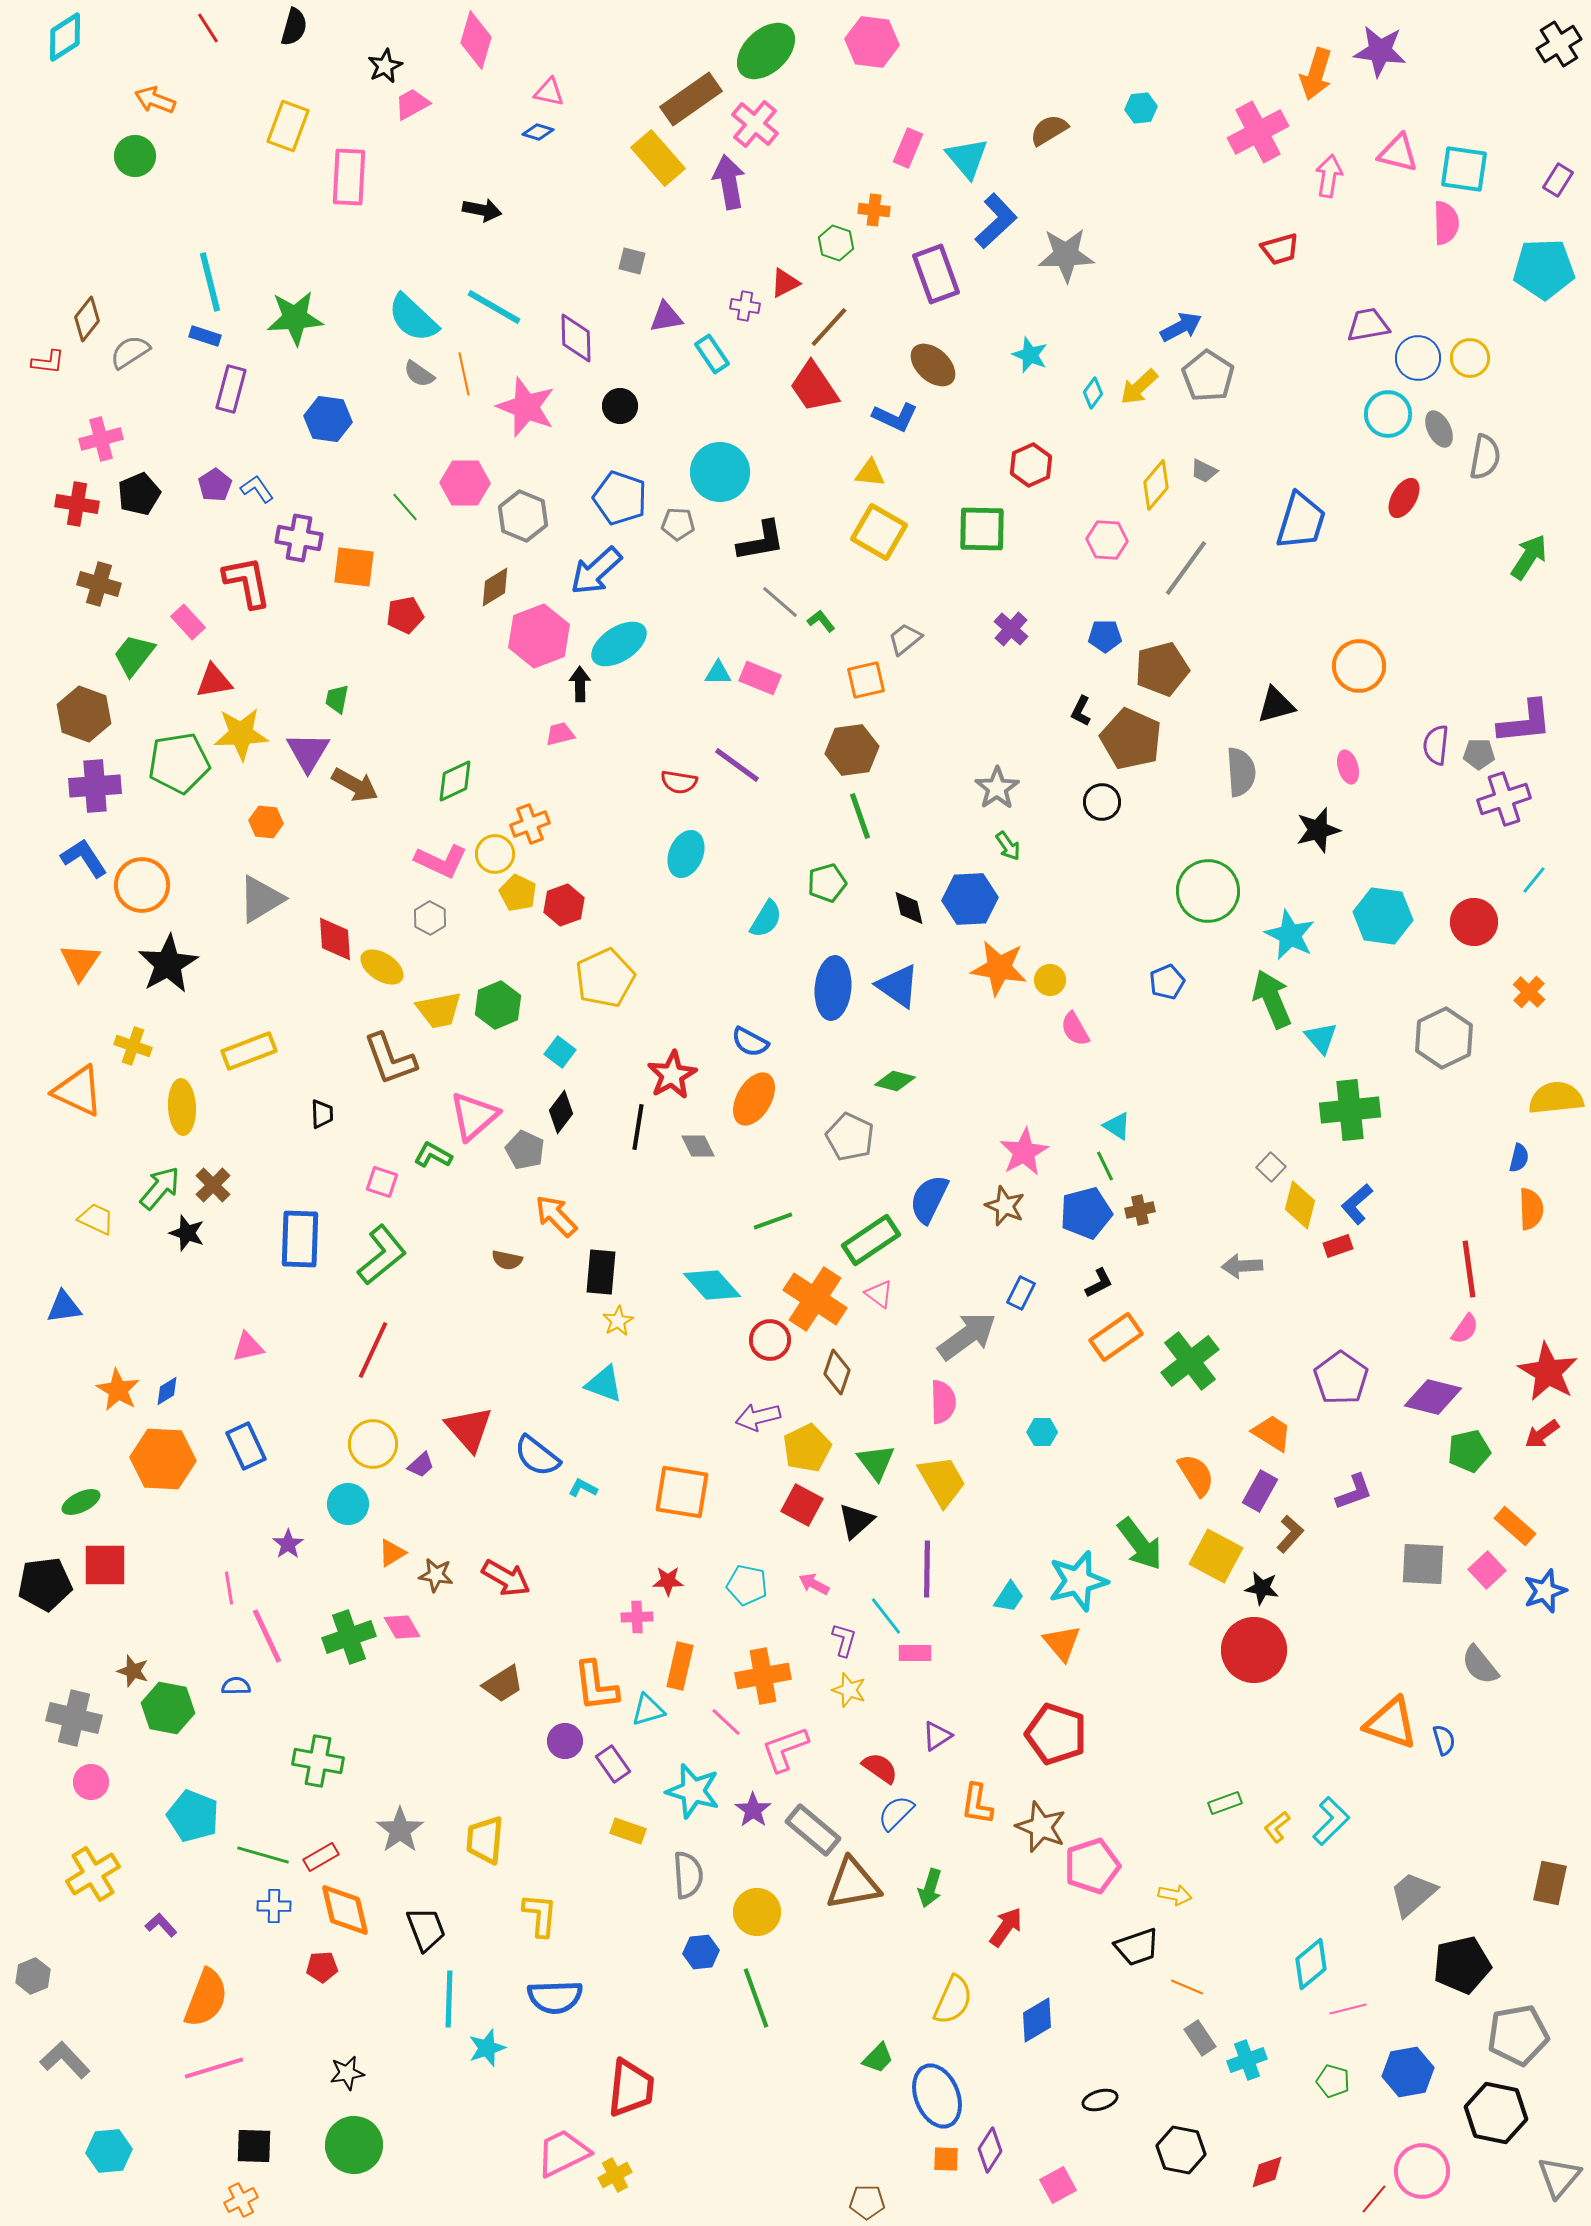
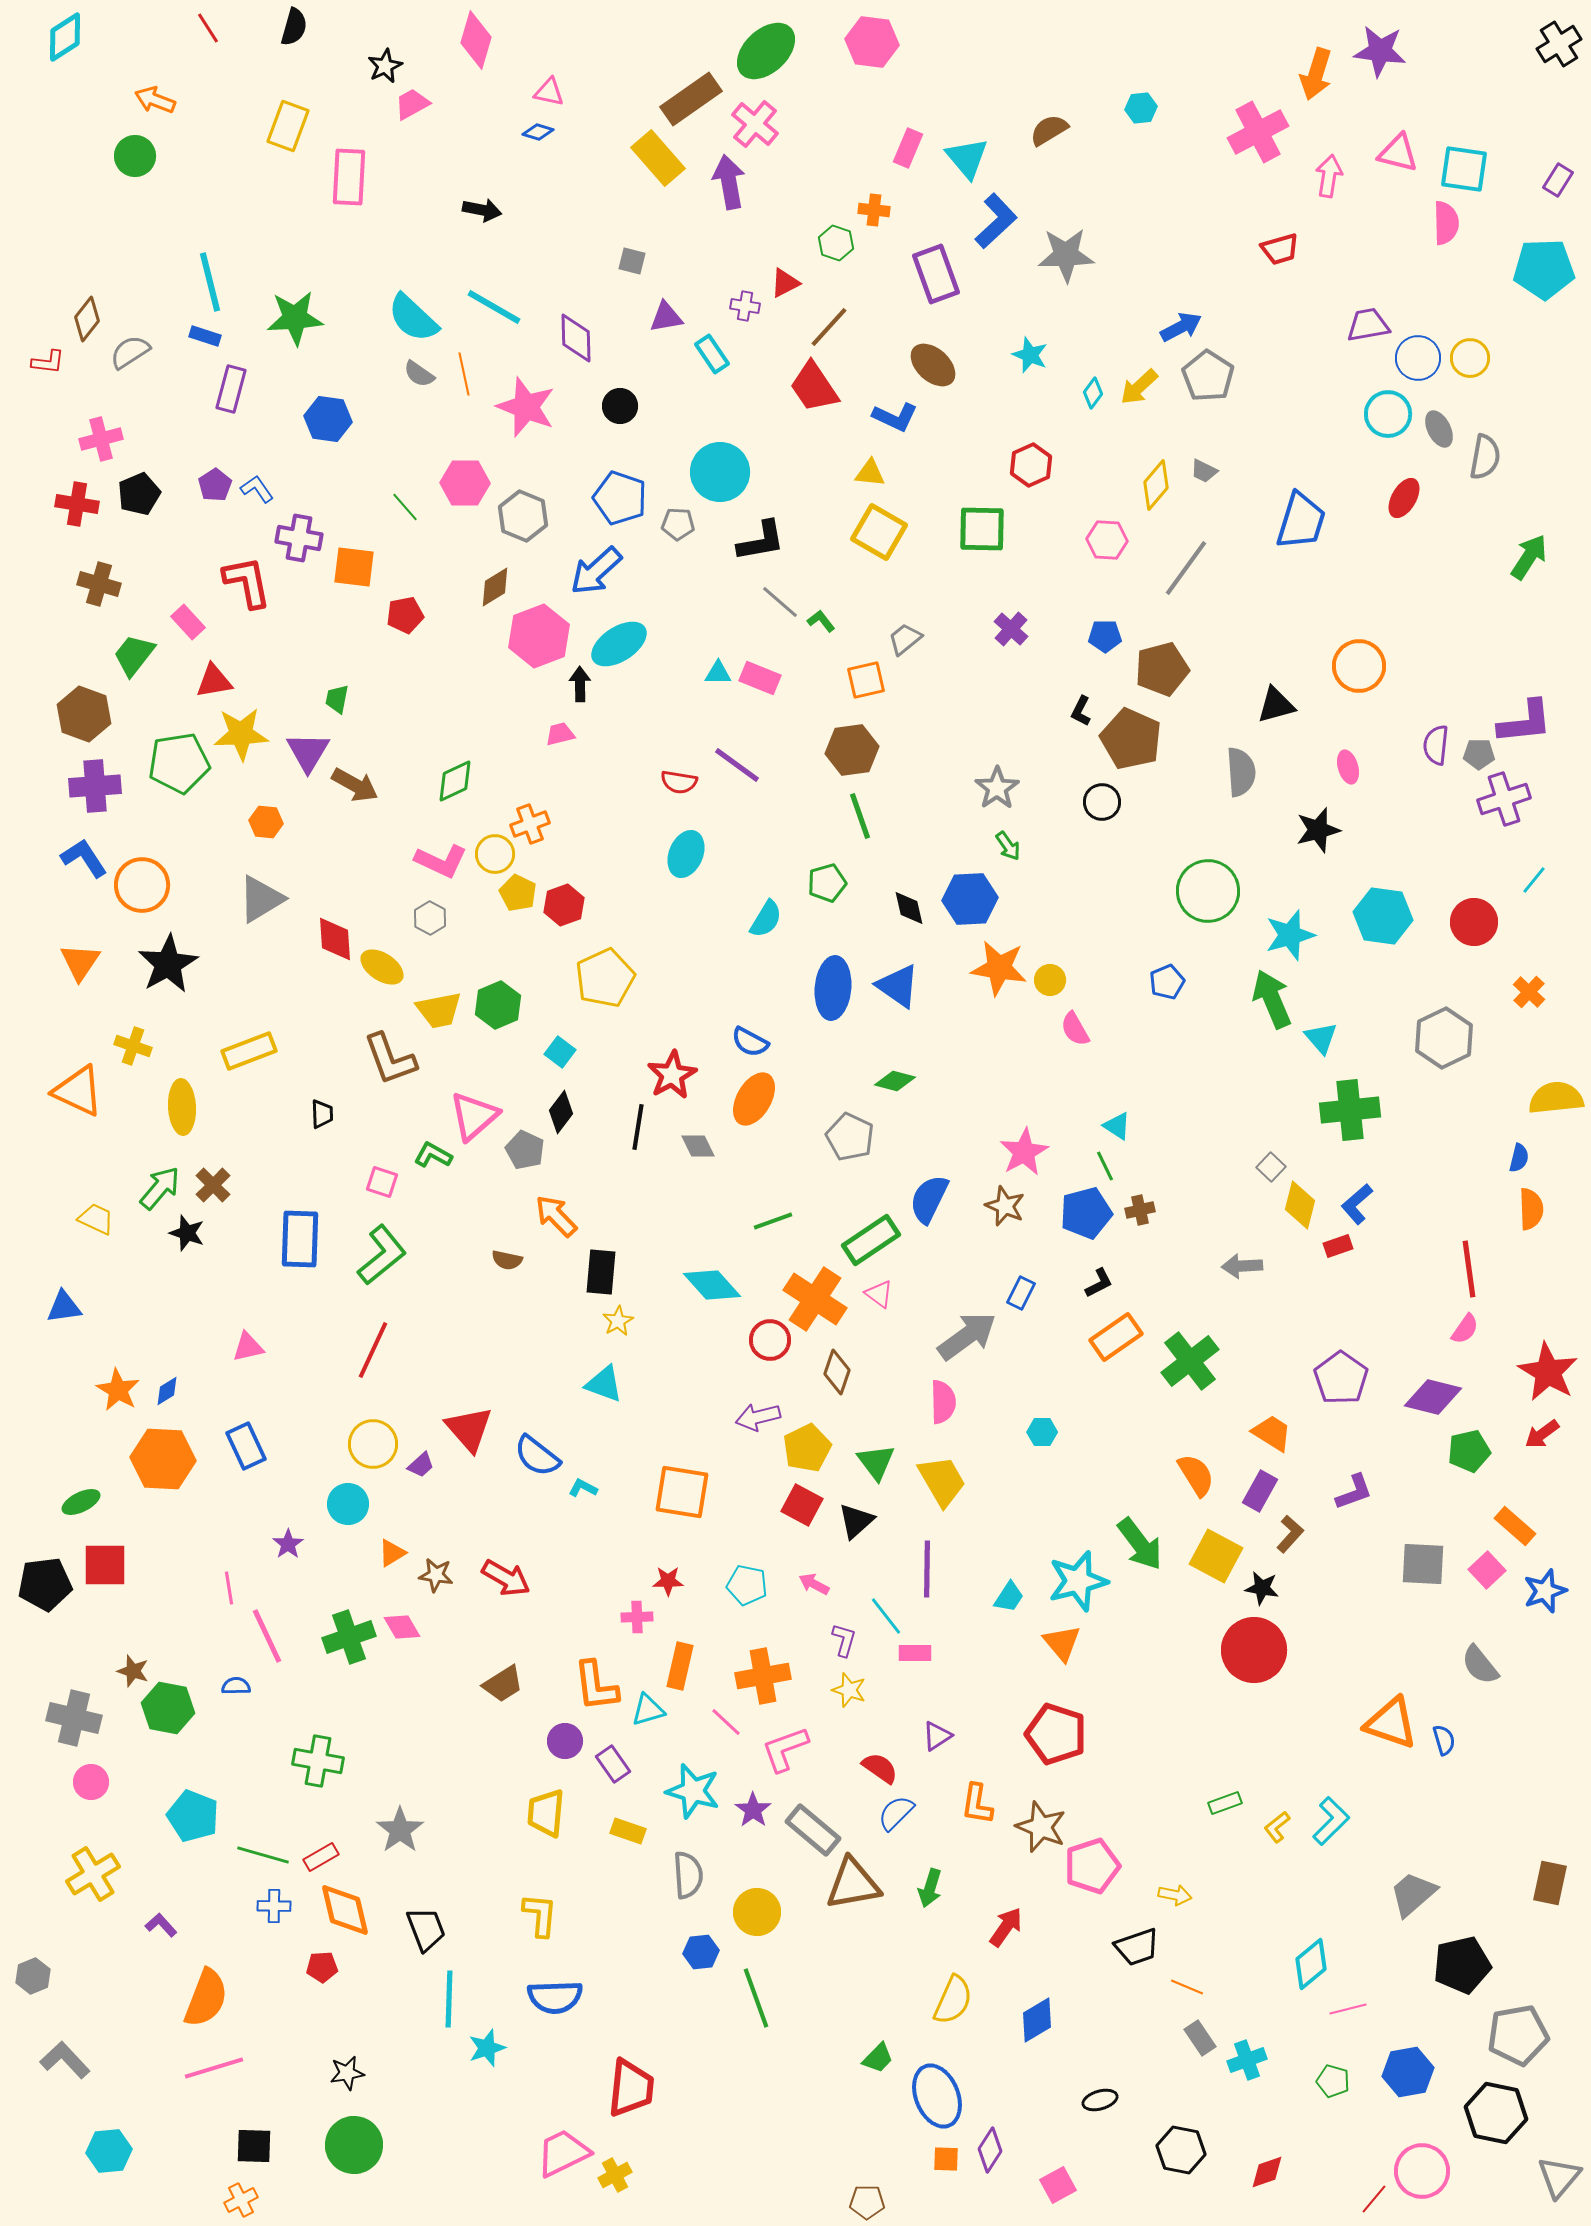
cyan star at (1290, 935): rotated 30 degrees clockwise
yellow trapezoid at (485, 1840): moved 61 px right, 27 px up
